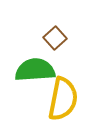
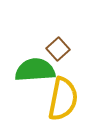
brown square: moved 3 px right, 11 px down
